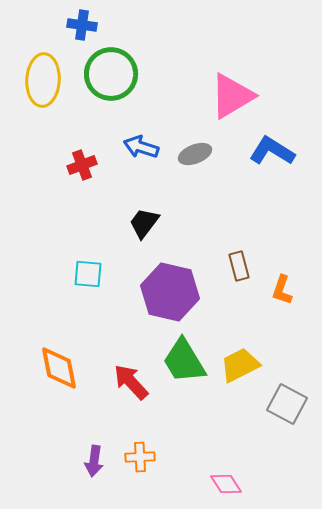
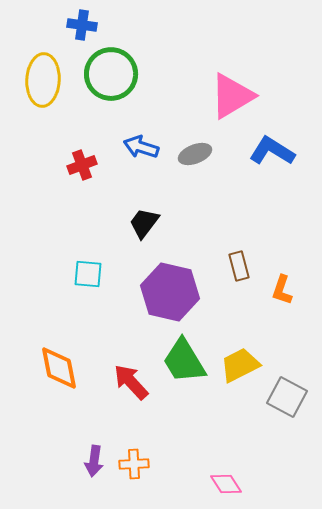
gray square: moved 7 px up
orange cross: moved 6 px left, 7 px down
